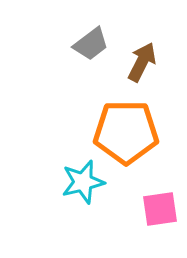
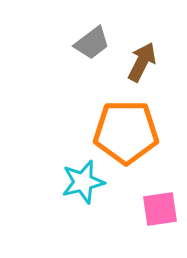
gray trapezoid: moved 1 px right, 1 px up
